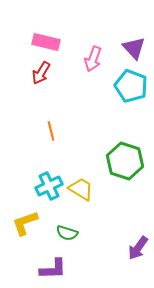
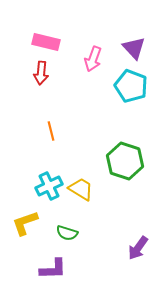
red arrow: rotated 25 degrees counterclockwise
